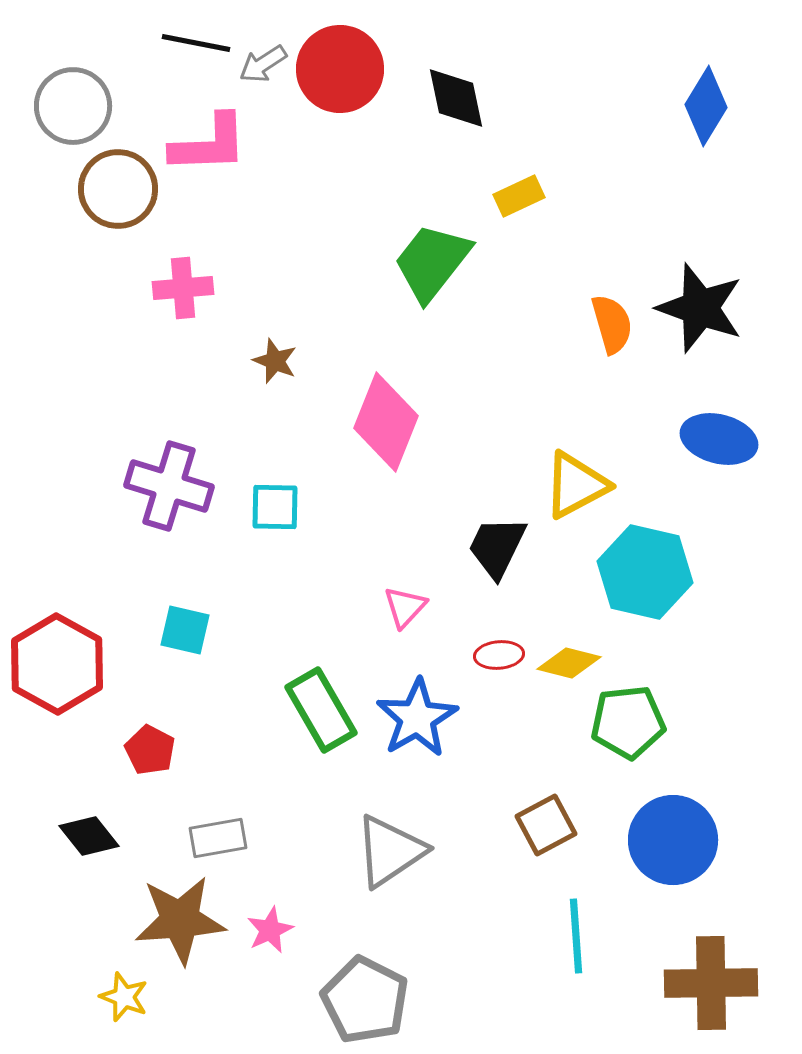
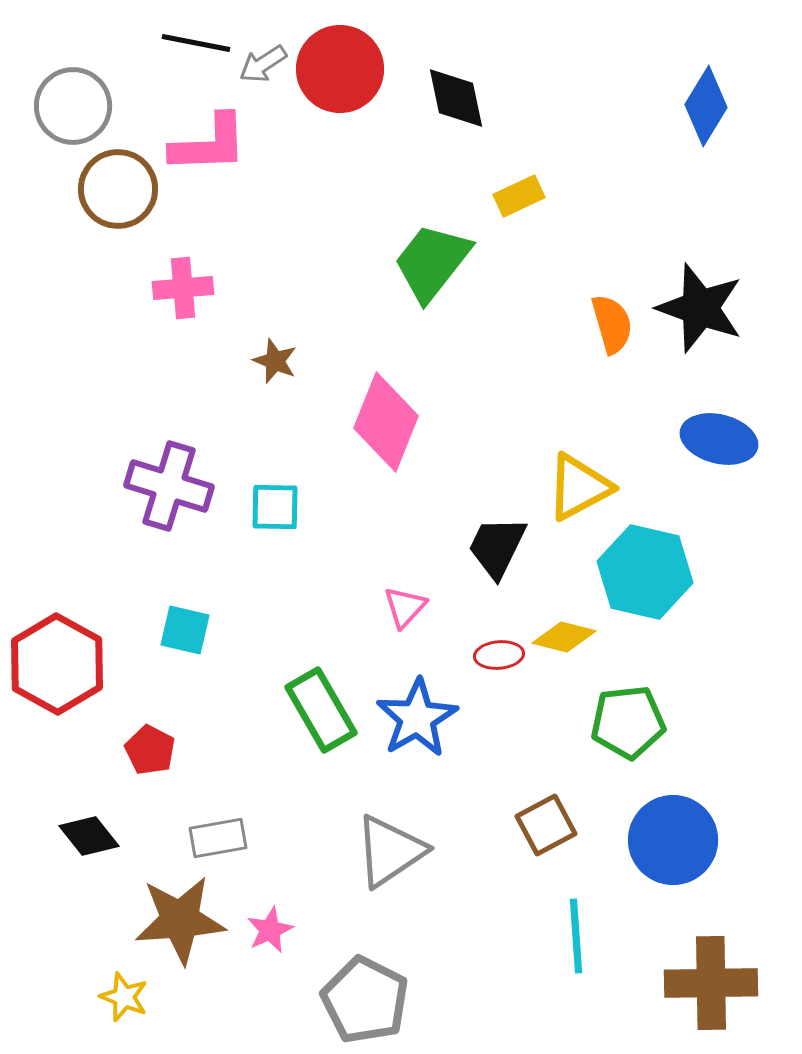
yellow triangle at (576, 485): moved 3 px right, 2 px down
yellow diamond at (569, 663): moved 5 px left, 26 px up
